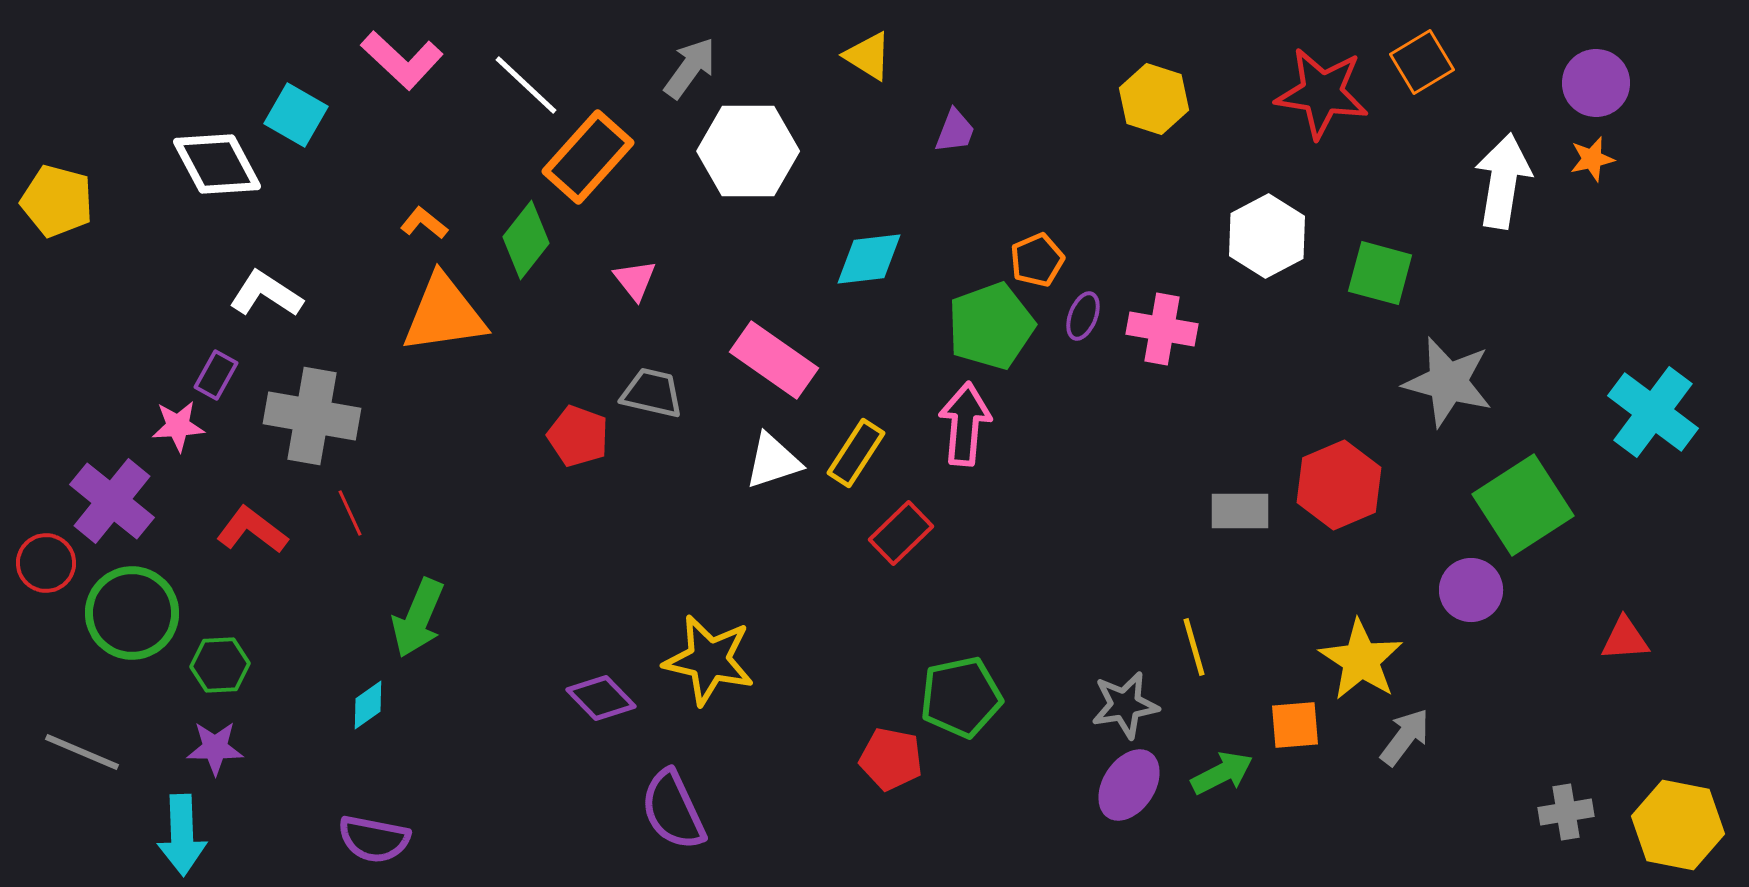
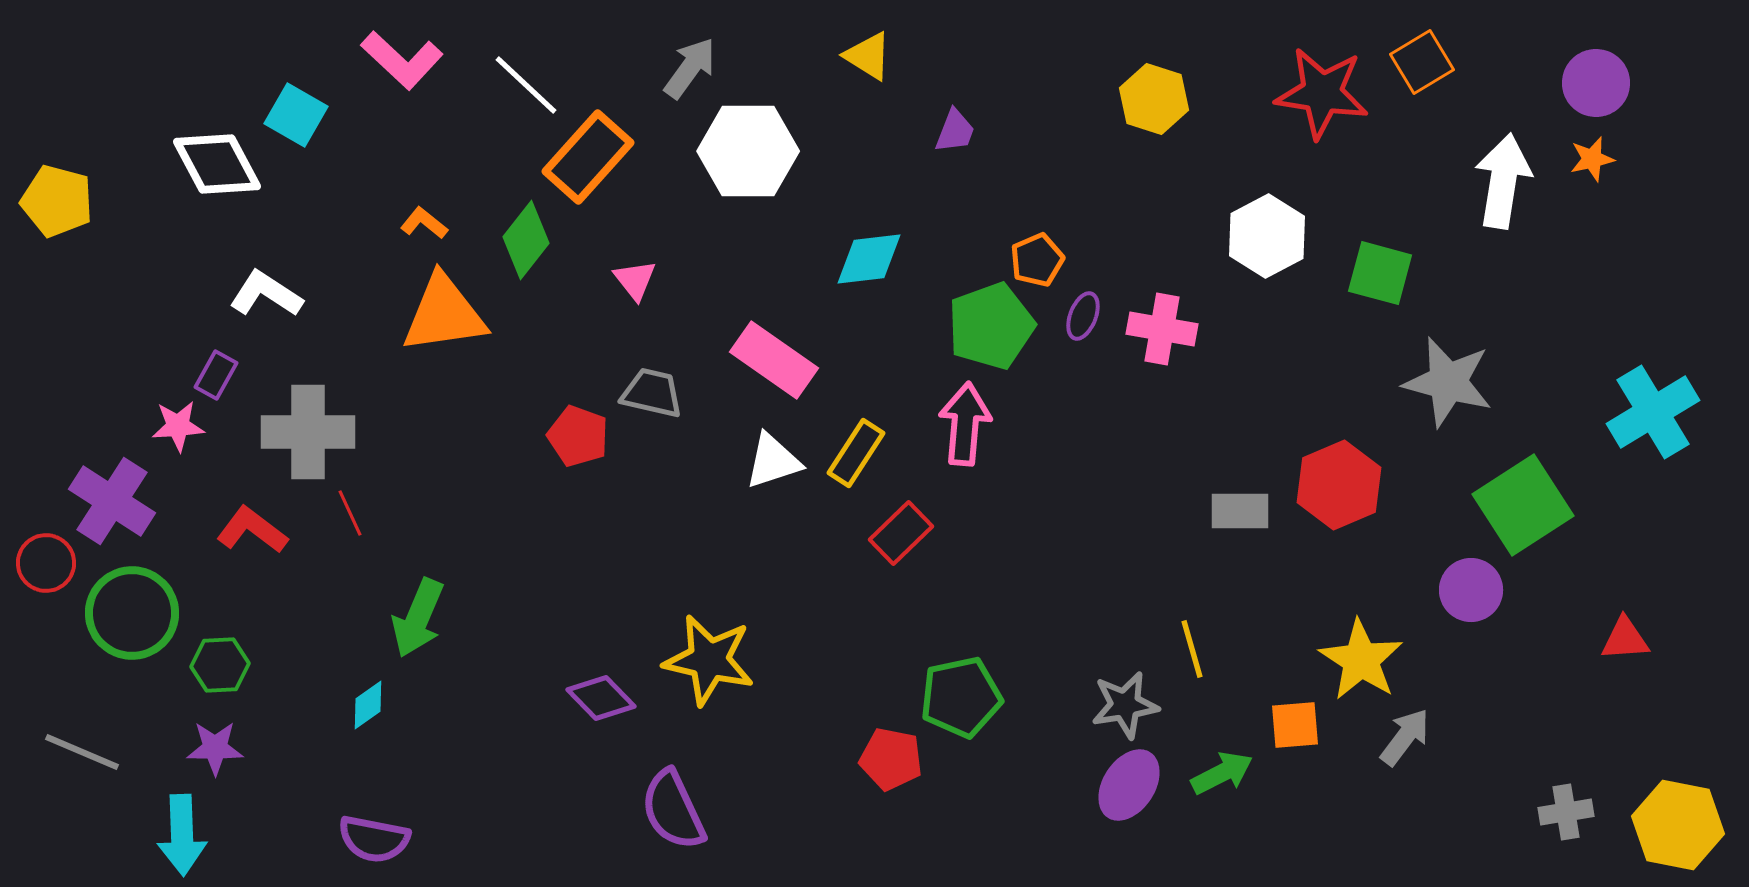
cyan cross at (1653, 412): rotated 22 degrees clockwise
gray cross at (312, 416): moved 4 px left, 16 px down; rotated 10 degrees counterclockwise
purple cross at (112, 501): rotated 6 degrees counterclockwise
yellow line at (1194, 647): moved 2 px left, 2 px down
